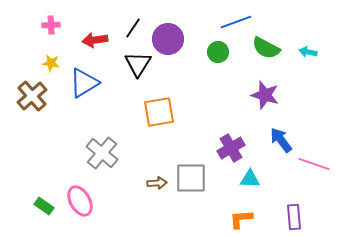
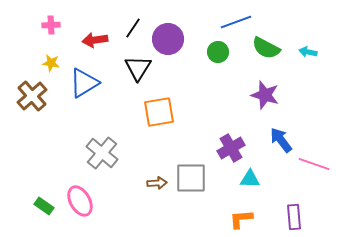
black triangle: moved 4 px down
